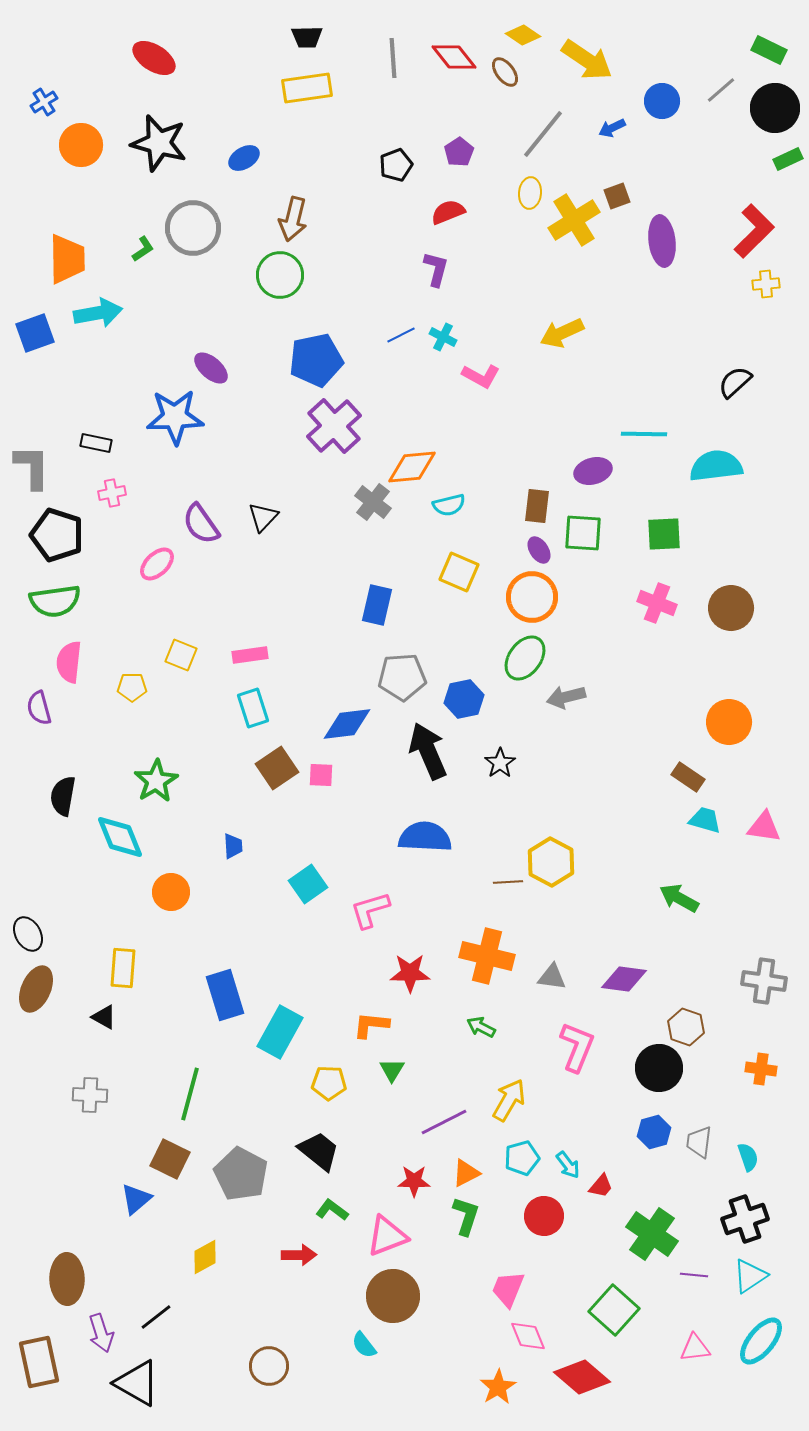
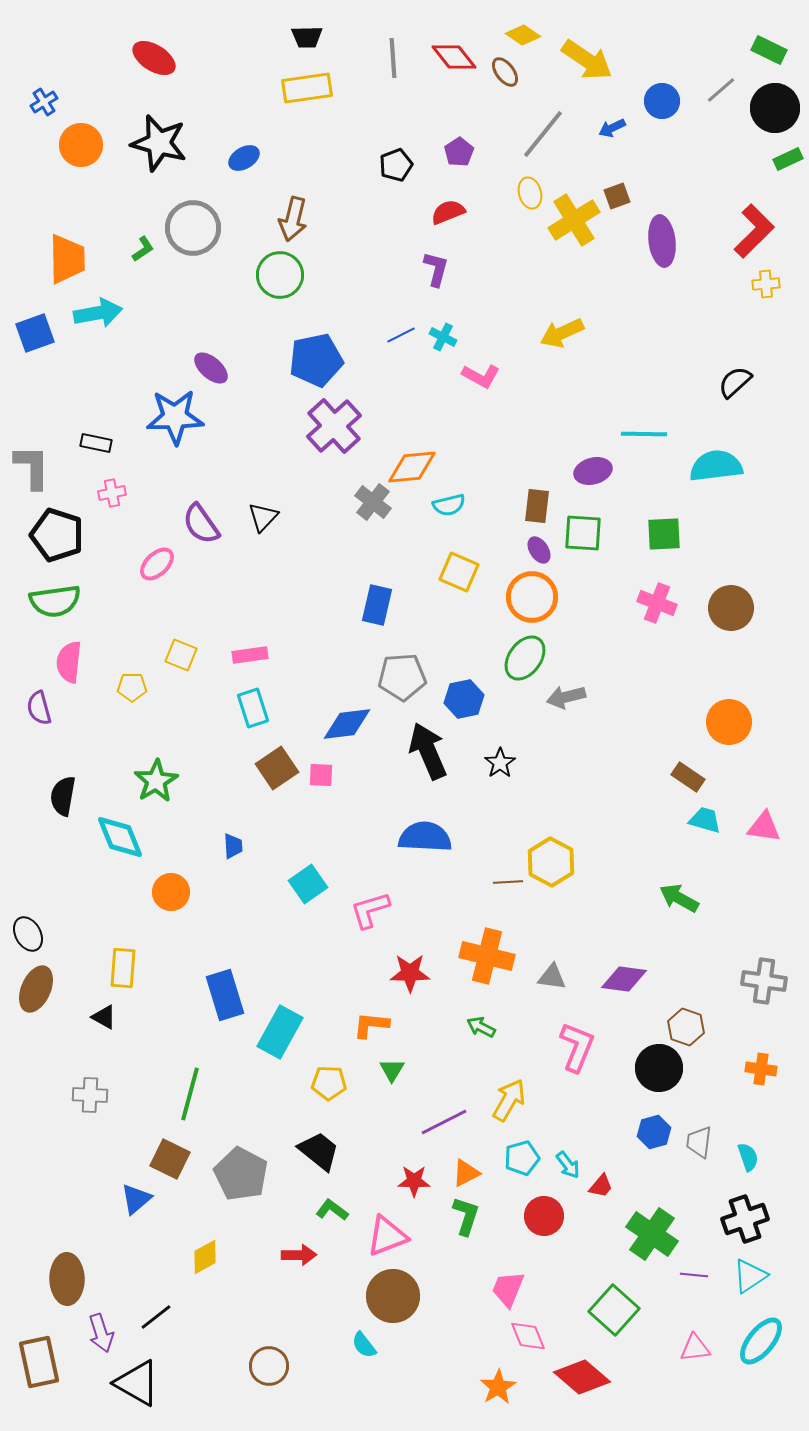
yellow ellipse at (530, 193): rotated 20 degrees counterclockwise
